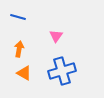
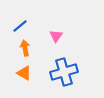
blue line: moved 2 px right, 9 px down; rotated 56 degrees counterclockwise
orange arrow: moved 6 px right, 1 px up; rotated 21 degrees counterclockwise
blue cross: moved 2 px right, 1 px down
